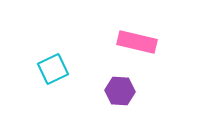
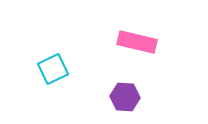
purple hexagon: moved 5 px right, 6 px down
